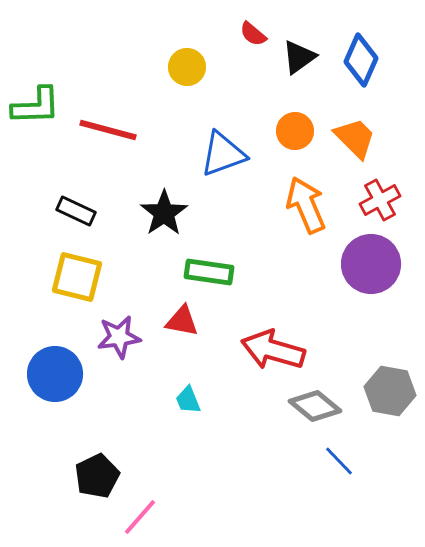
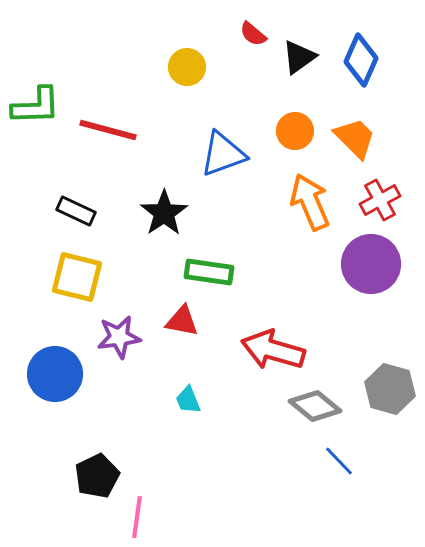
orange arrow: moved 4 px right, 3 px up
gray hexagon: moved 2 px up; rotated 6 degrees clockwise
pink line: moved 3 px left; rotated 33 degrees counterclockwise
